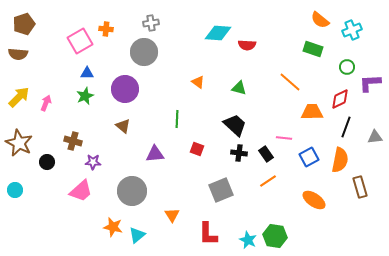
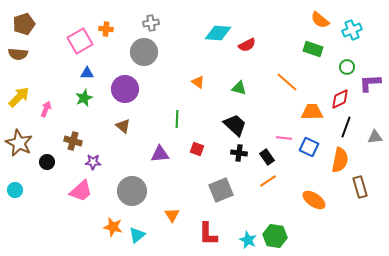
red semicircle at (247, 45): rotated 30 degrees counterclockwise
orange line at (290, 82): moved 3 px left
green star at (85, 96): moved 1 px left, 2 px down
pink arrow at (46, 103): moved 6 px down
purple triangle at (155, 154): moved 5 px right
black rectangle at (266, 154): moved 1 px right, 3 px down
blue square at (309, 157): moved 10 px up; rotated 36 degrees counterclockwise
